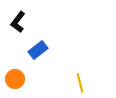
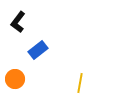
yellow line: rotated 24 degrees clockwise
